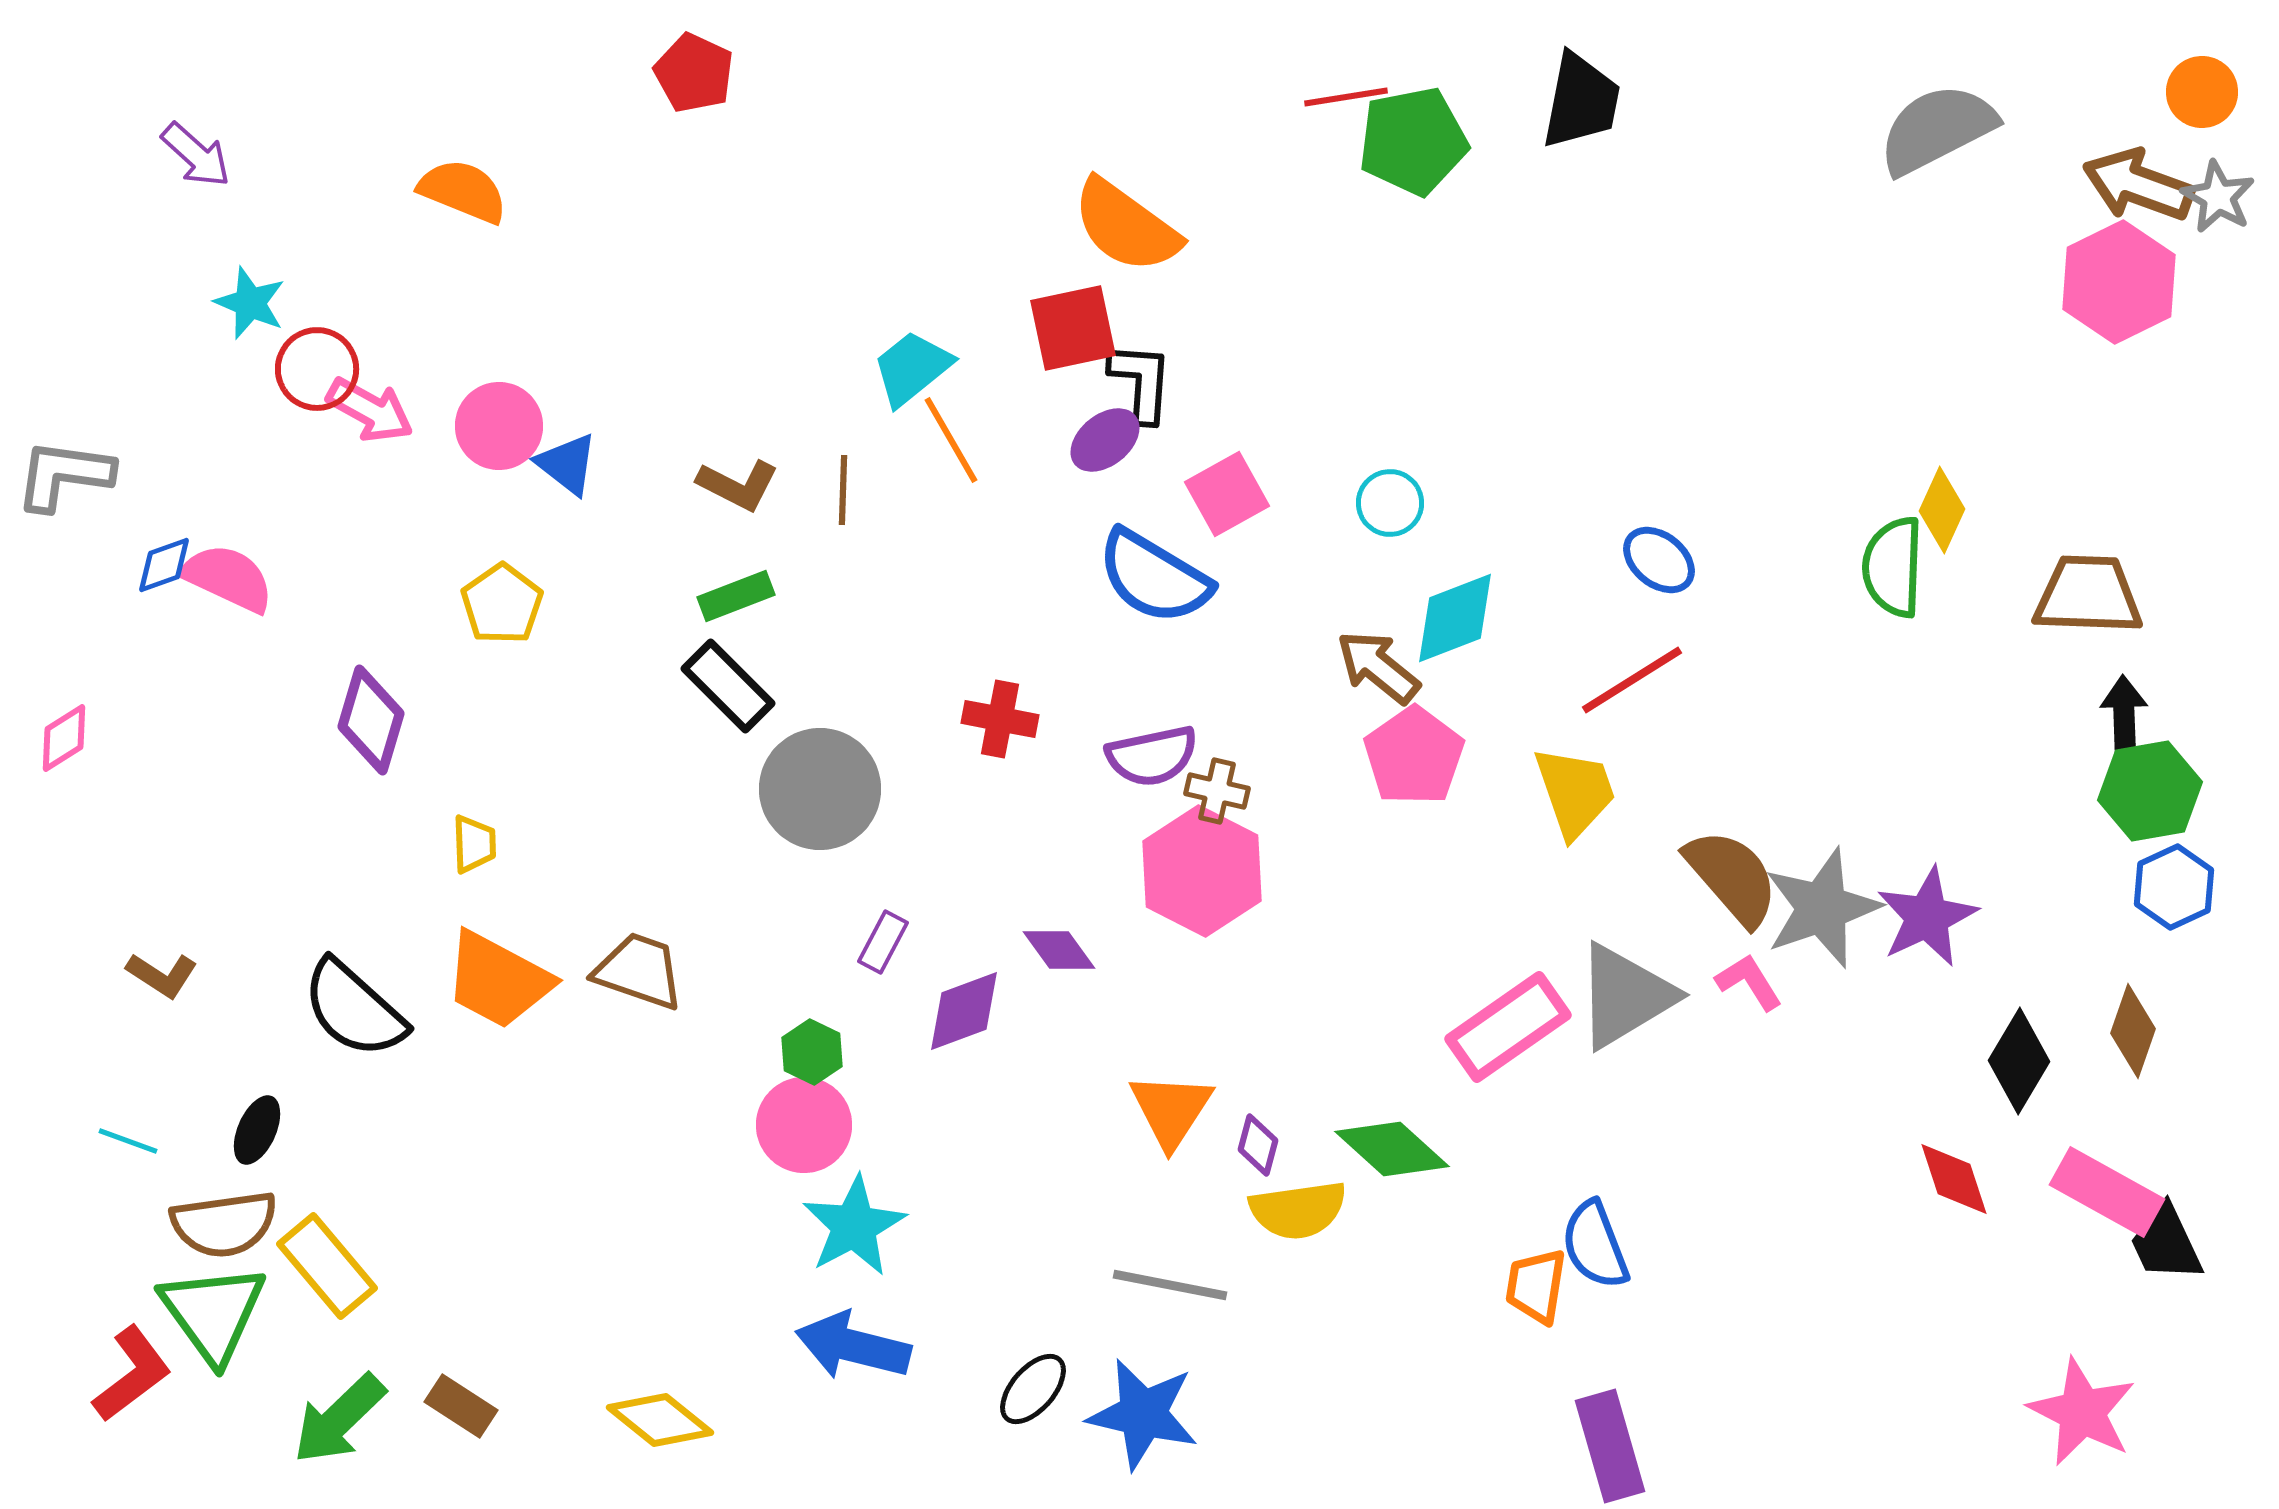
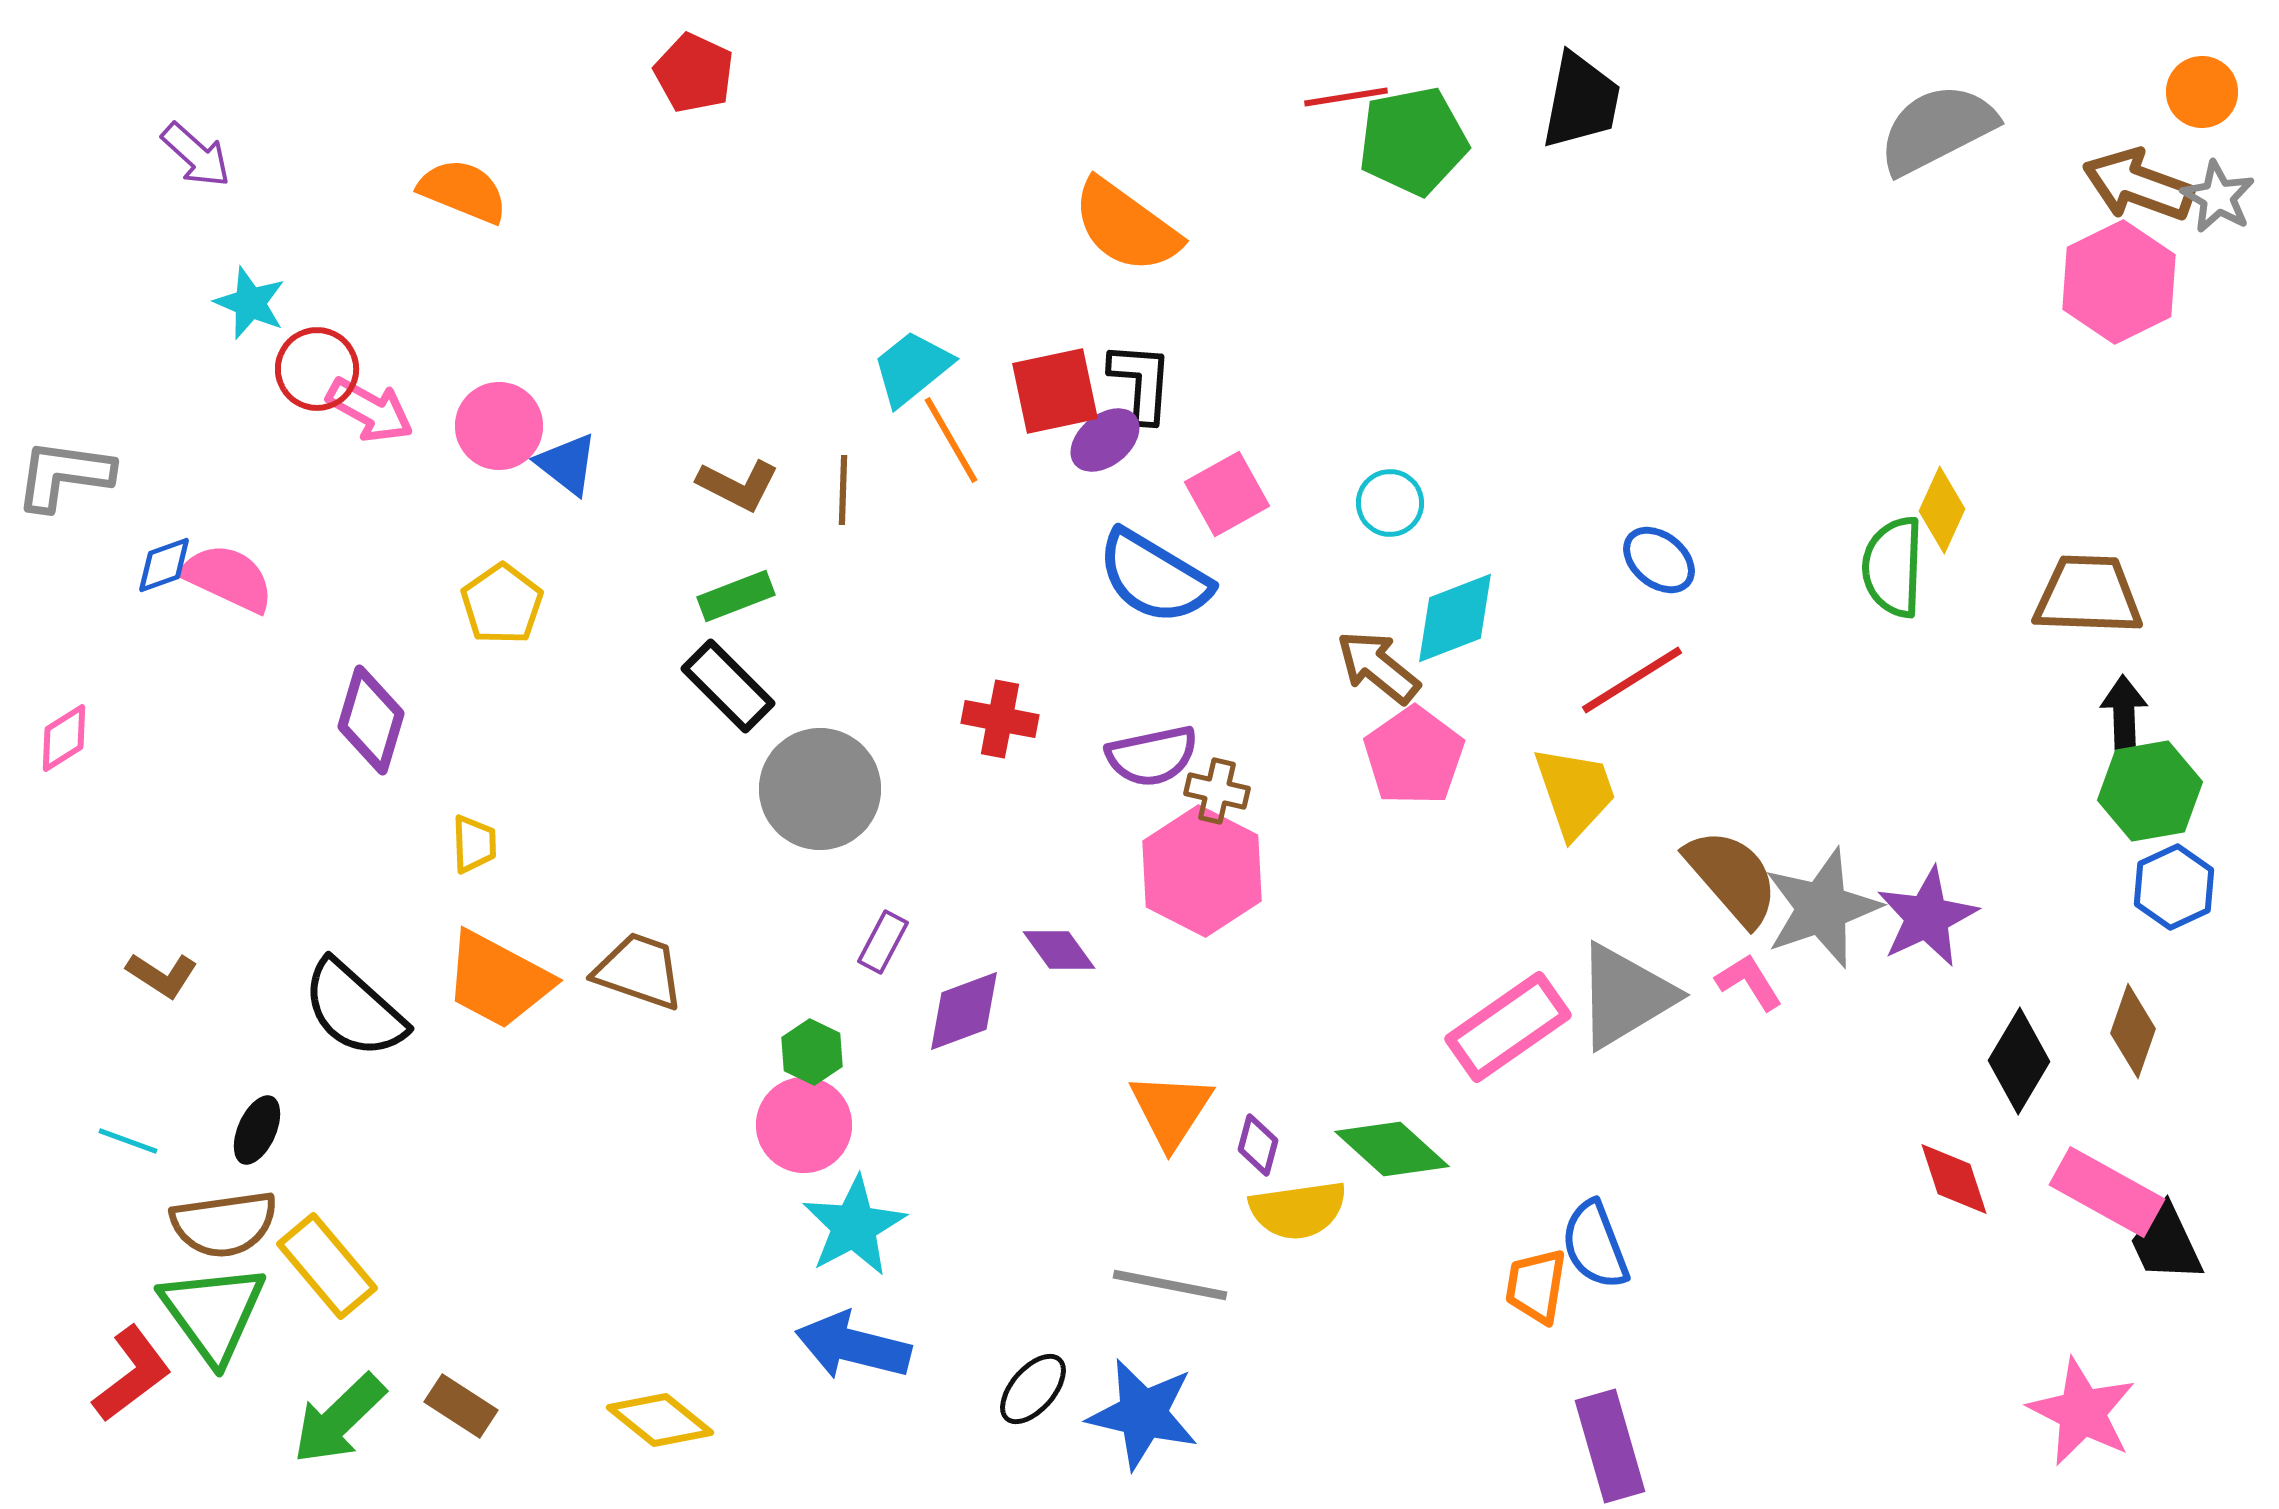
red square at (1073, 328): moved 18 px left, 63 px down
